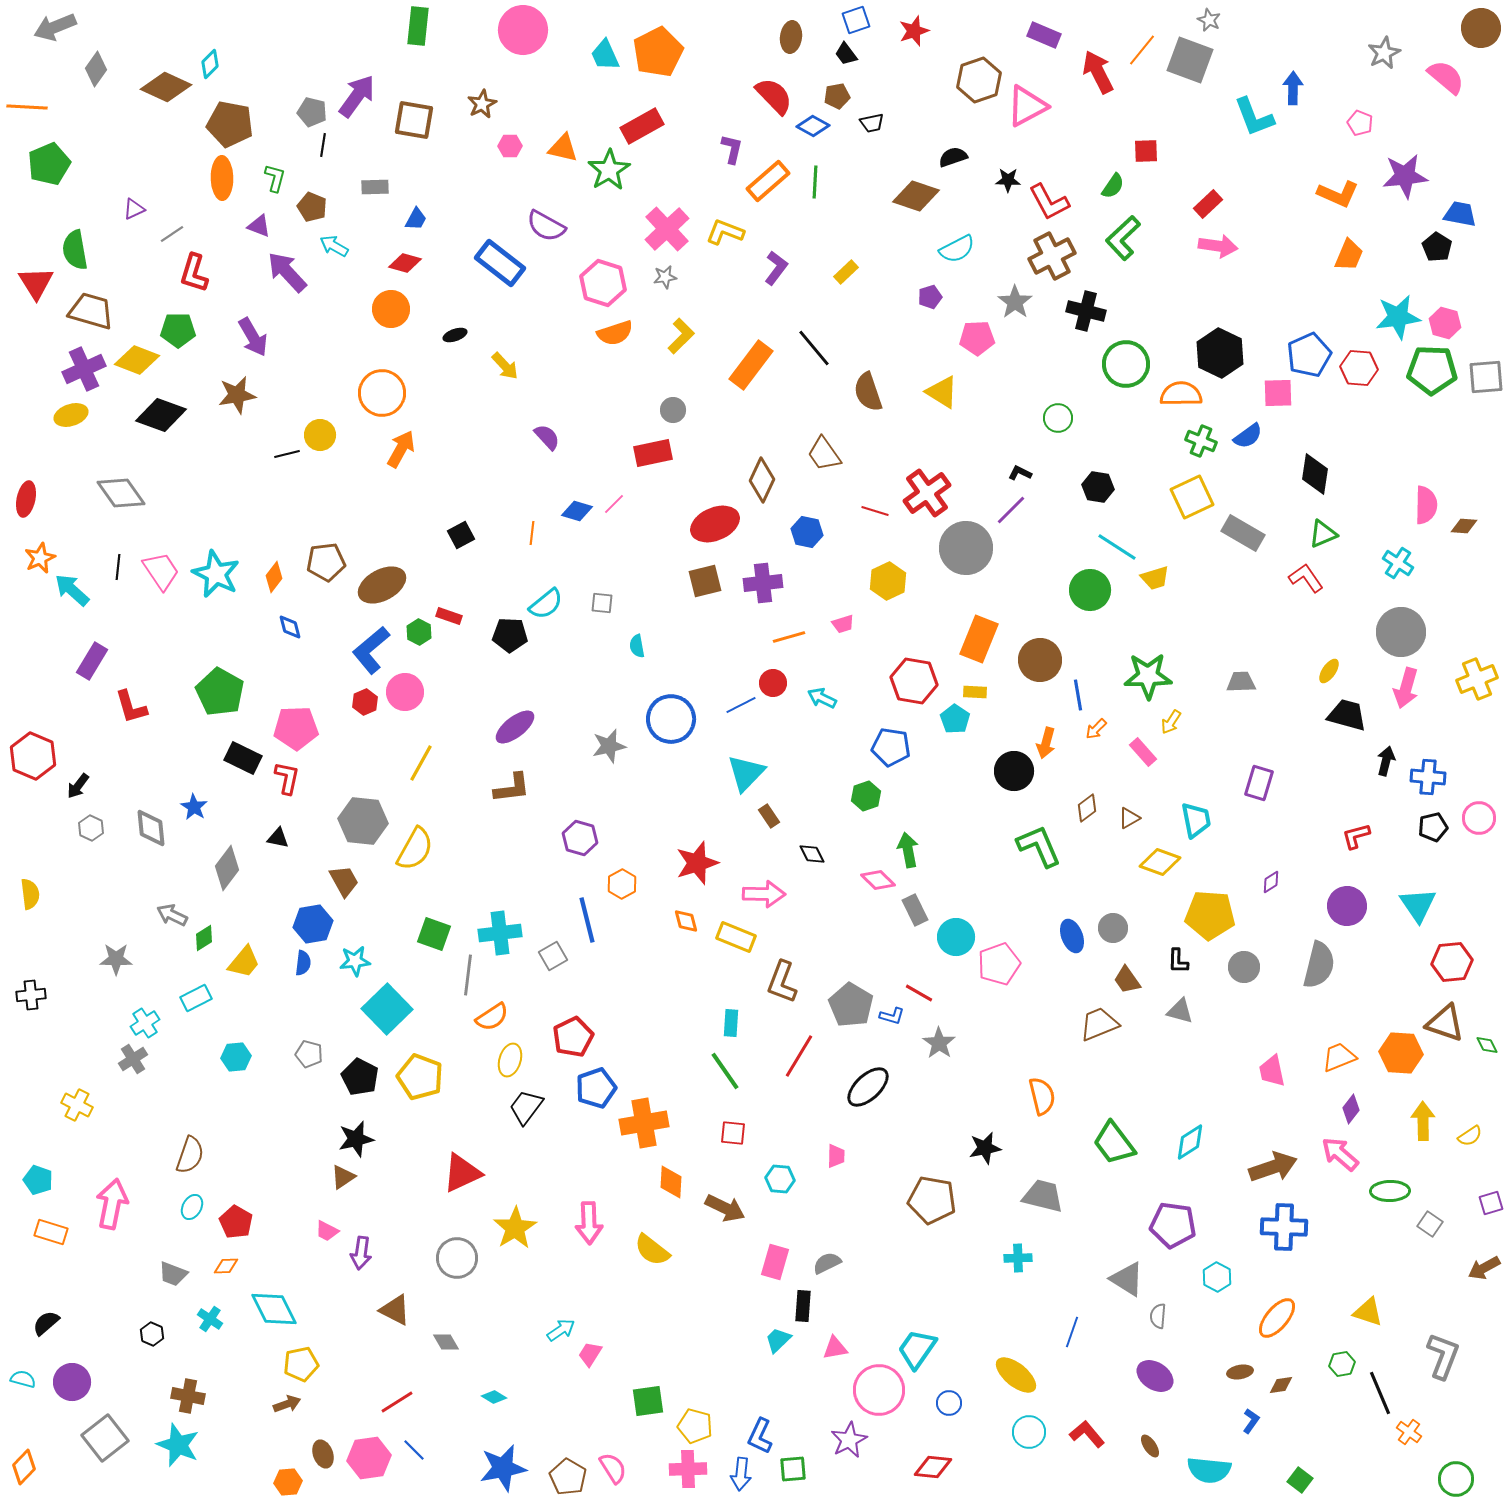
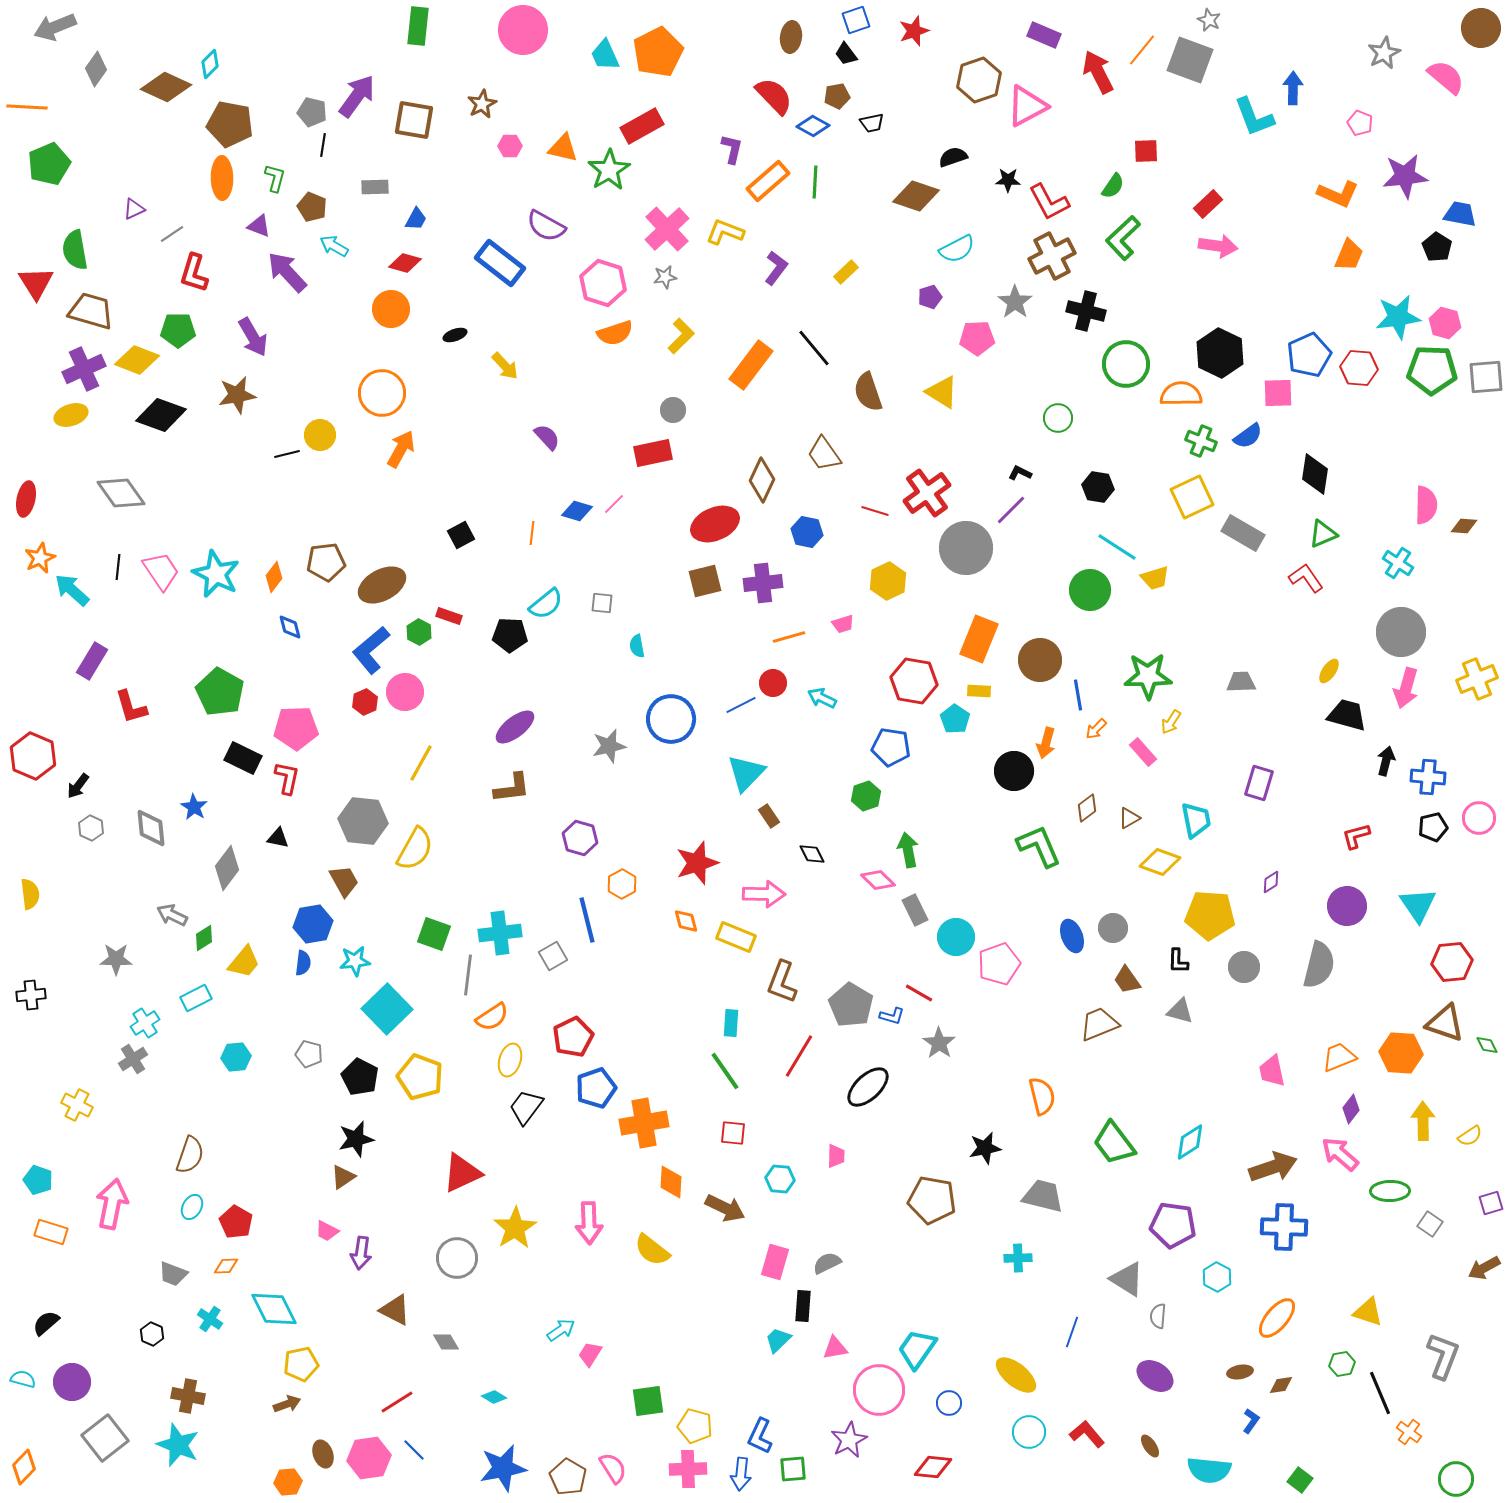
yellow rectangle at (975, 692): moved 4 px right, 1 px up
